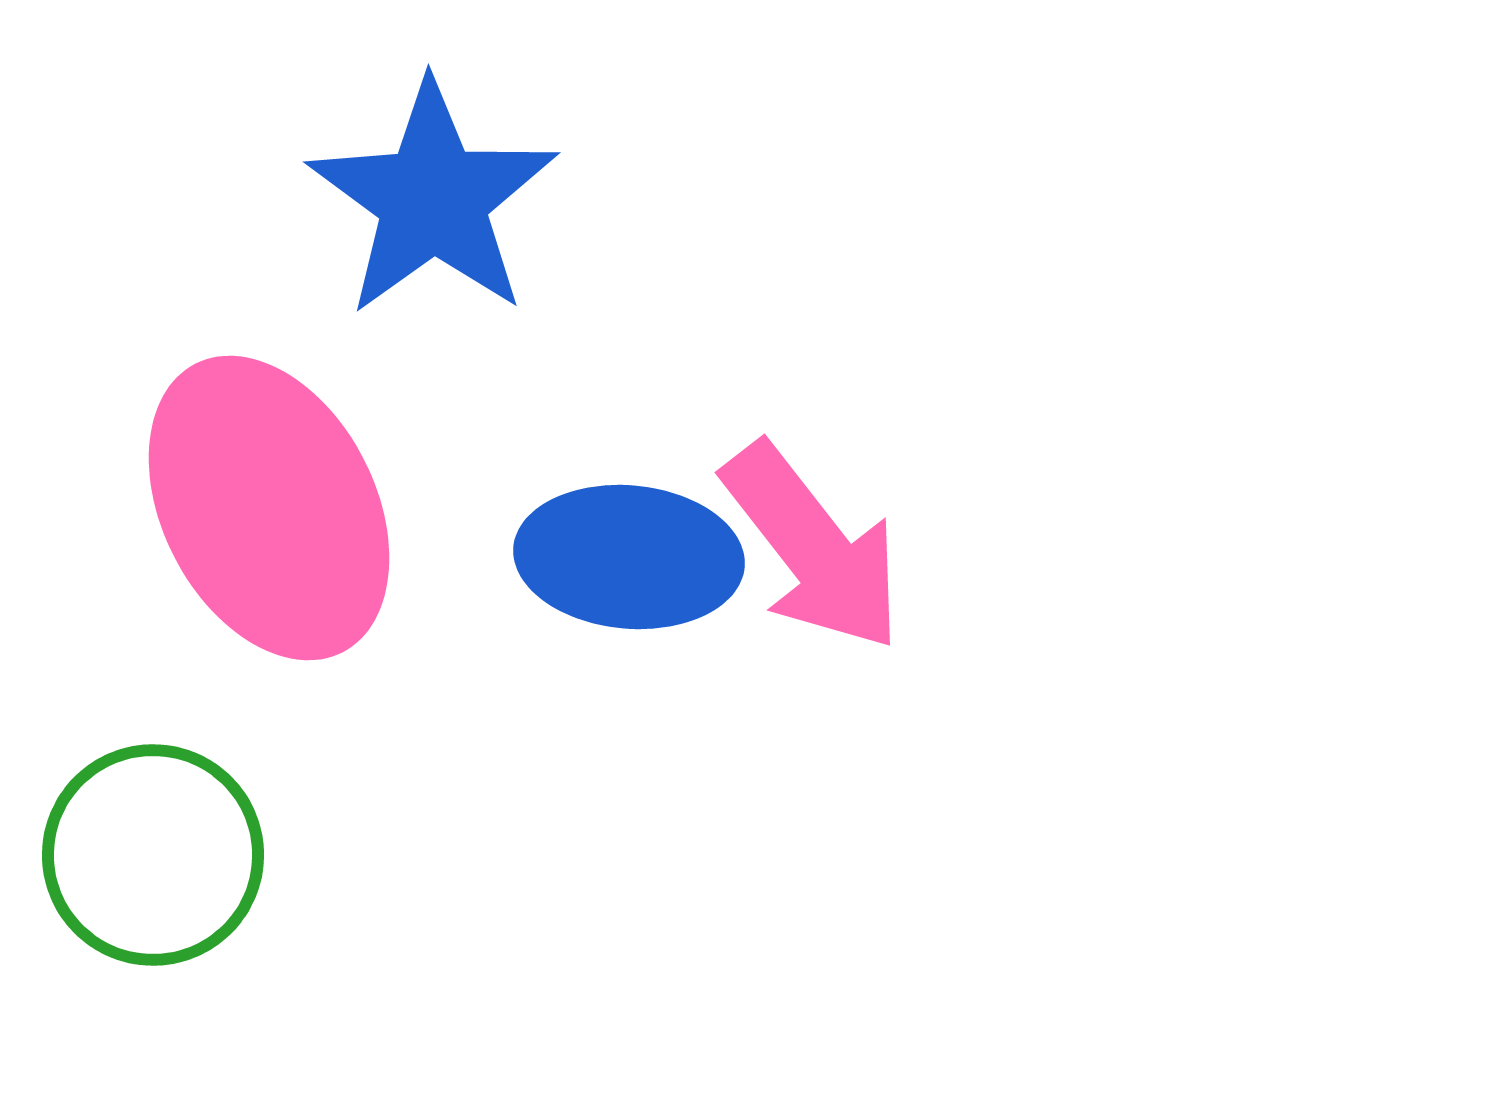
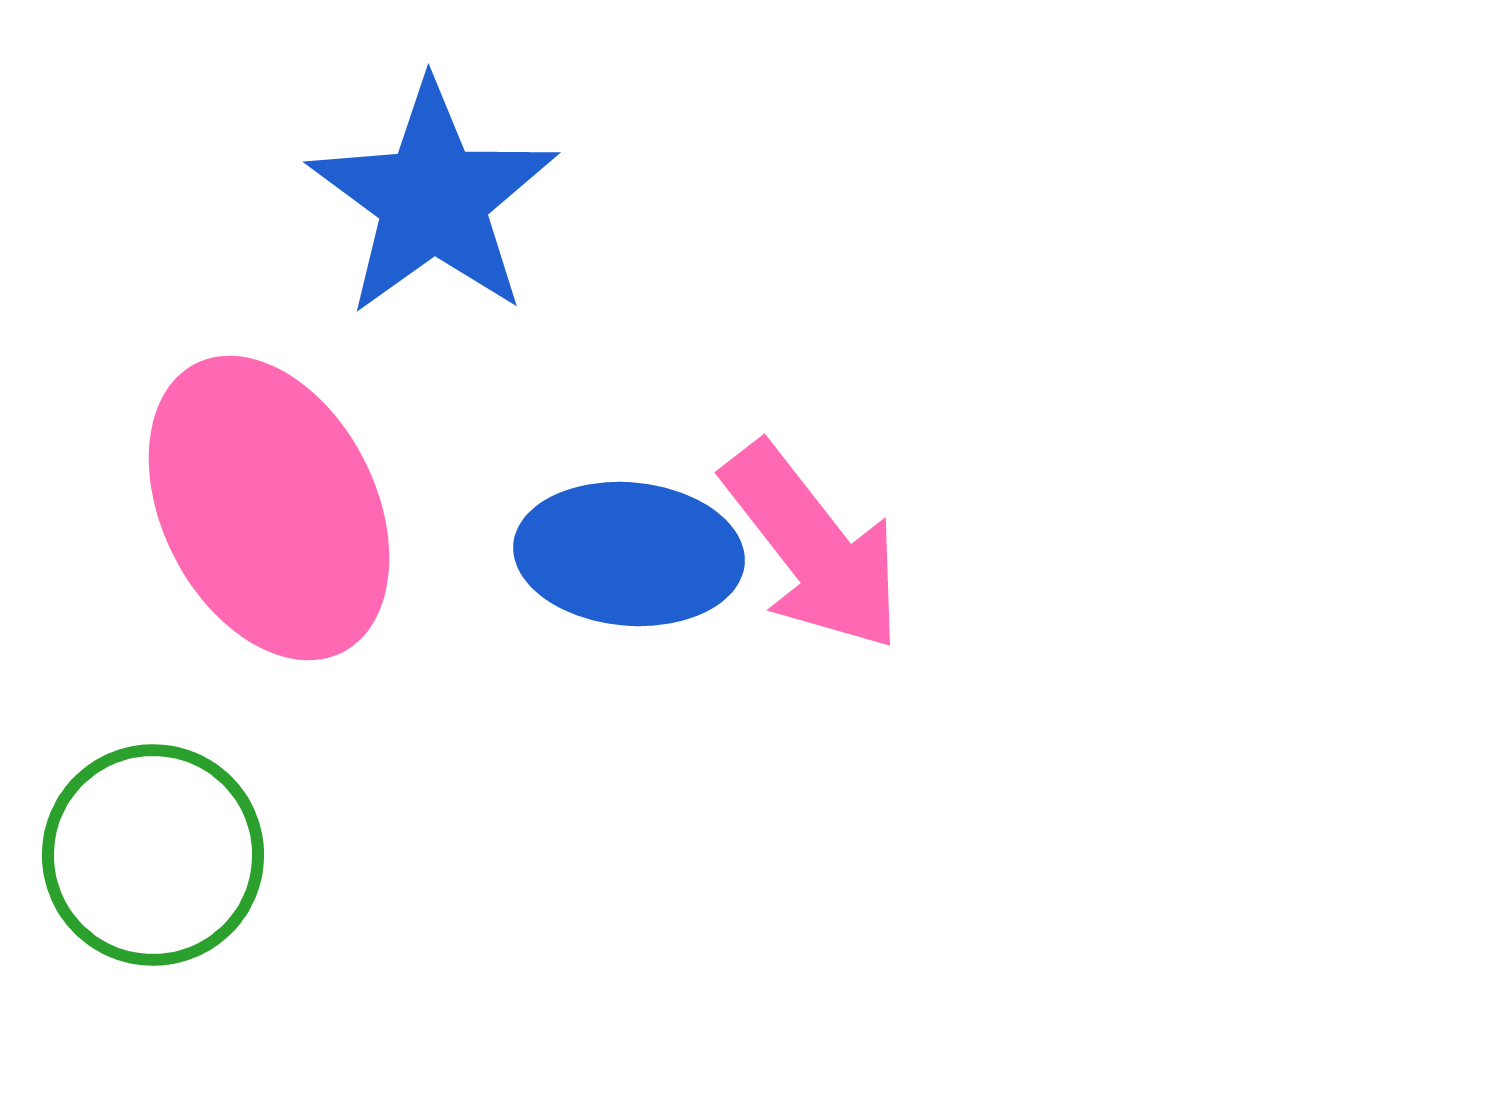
blue ellipse: moved 3 px up
